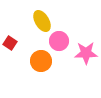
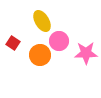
red square: moved 3 px right
orange circle: moved 1 px left, 6 px up
